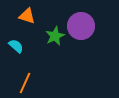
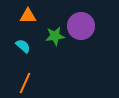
orange triangle: moved 1 px right; rotated 18 degrees counterclockwise
green star: rotated 18 degrees clockwise
cyan semicircle: moved 7 px right
